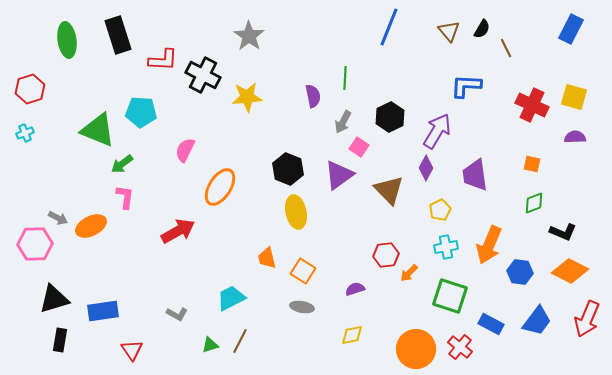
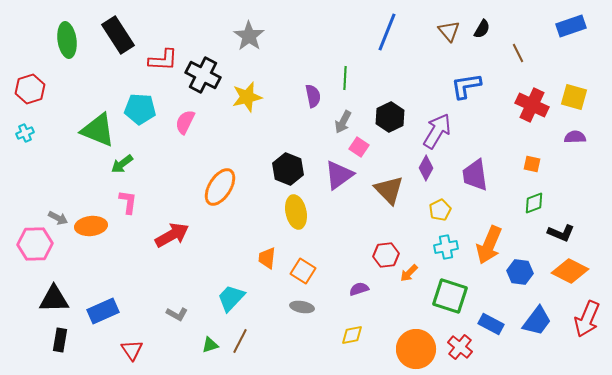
blue line at (389, 27): moved 2 px left, 5 px down
blue rectangle at (571, 29): moved 3 px up; rotated 44 degrees clockwise
black rectangle at (118, 35): rotated 15 degrees counterclockwise
brown line at (506, 48): moved 12 px right, 5 px down
blue L-shape at (466, 86): rotated 12 degrees counterclockwise
yellow star at (247, 97): rotated 8 degrees counterclockwise
cyan pentagon at (141, 112): moved 1 px left, 3 px up
pink semicircle at (185, 150): moved 28 px up
pink L-shape at (125, 197): moved 3 px right, 5 px down
orange ellipse at (91, 226): rotated 20 degrees clockwise
red arrow at (178, 231): moved 6 px left, 4 px down
black L-shape at (563, 232): moved 2 px left, 1 px down
orange trapezoid at (267, 258): rotated 20 degrees clockwise
purple semicircle at (355, 289): moved 4 px right
cyan trapezoid at (231, 298): rotated 20 degrees counterclockwise
black triangle at (54, 299): rotated 16 degrees clockwise
blue rectangle at (103, 311): rotated 16 degrees counterclockwise
